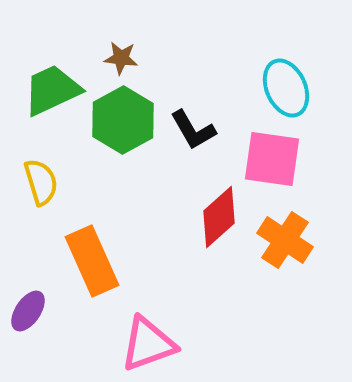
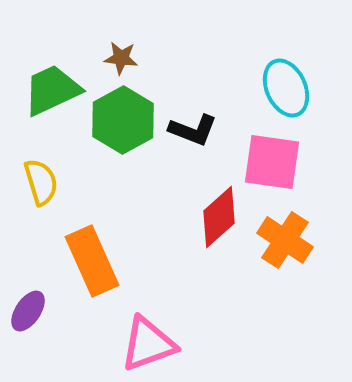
black L-shape: rotated 39 degrees counterclockwise
pink square: moved 3 px down
